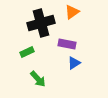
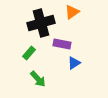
purple rectangle: moved 5 px left
green rectangle: moved 2 px right, 1 px down; rotated 24 degrees counterclockwise
